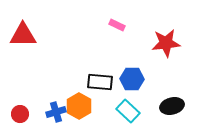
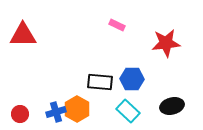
orange hexagon: moved 2 px left, 3 px down
